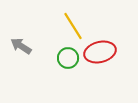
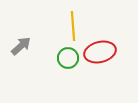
yellow line: rotated 28 degrees clockwise
gray arrow: rotated 105 degrees clockwise
